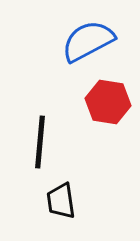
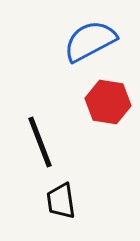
blue semicircle: moved 2 px right
black line: rotated 26 degrees counterclockwise
